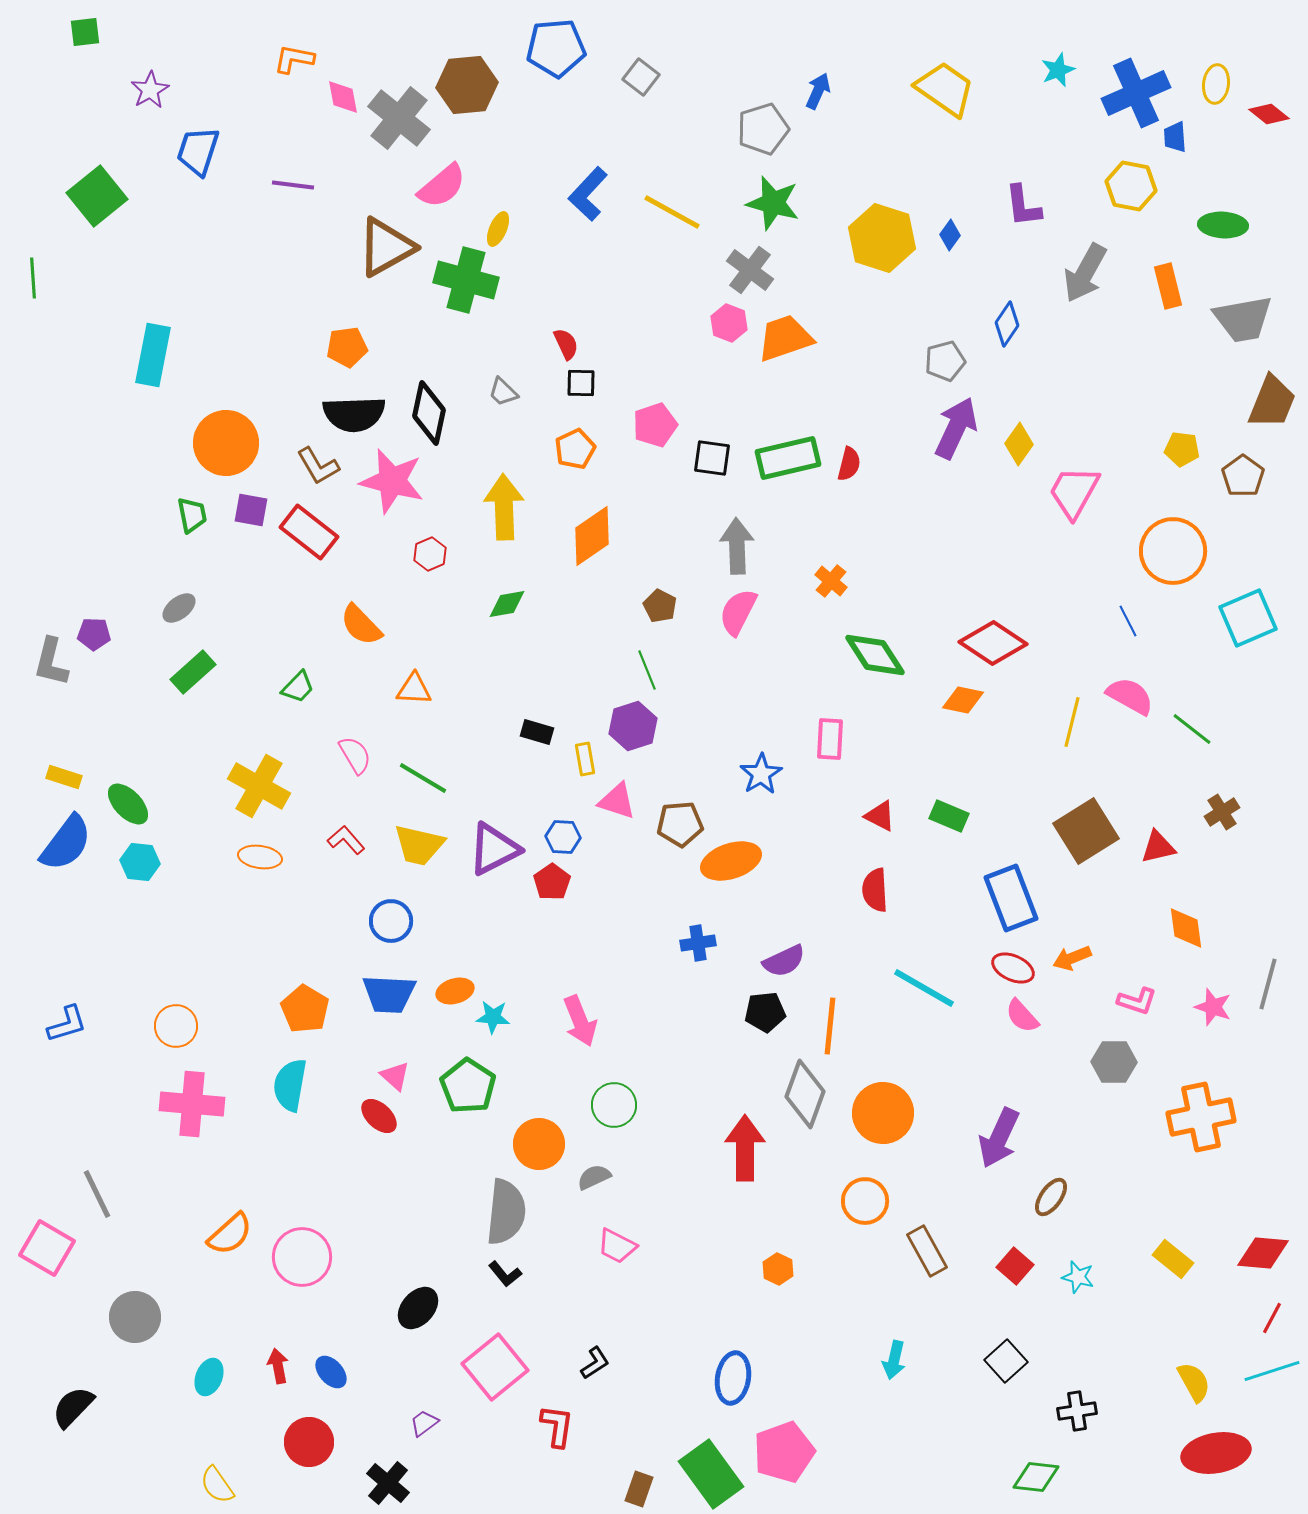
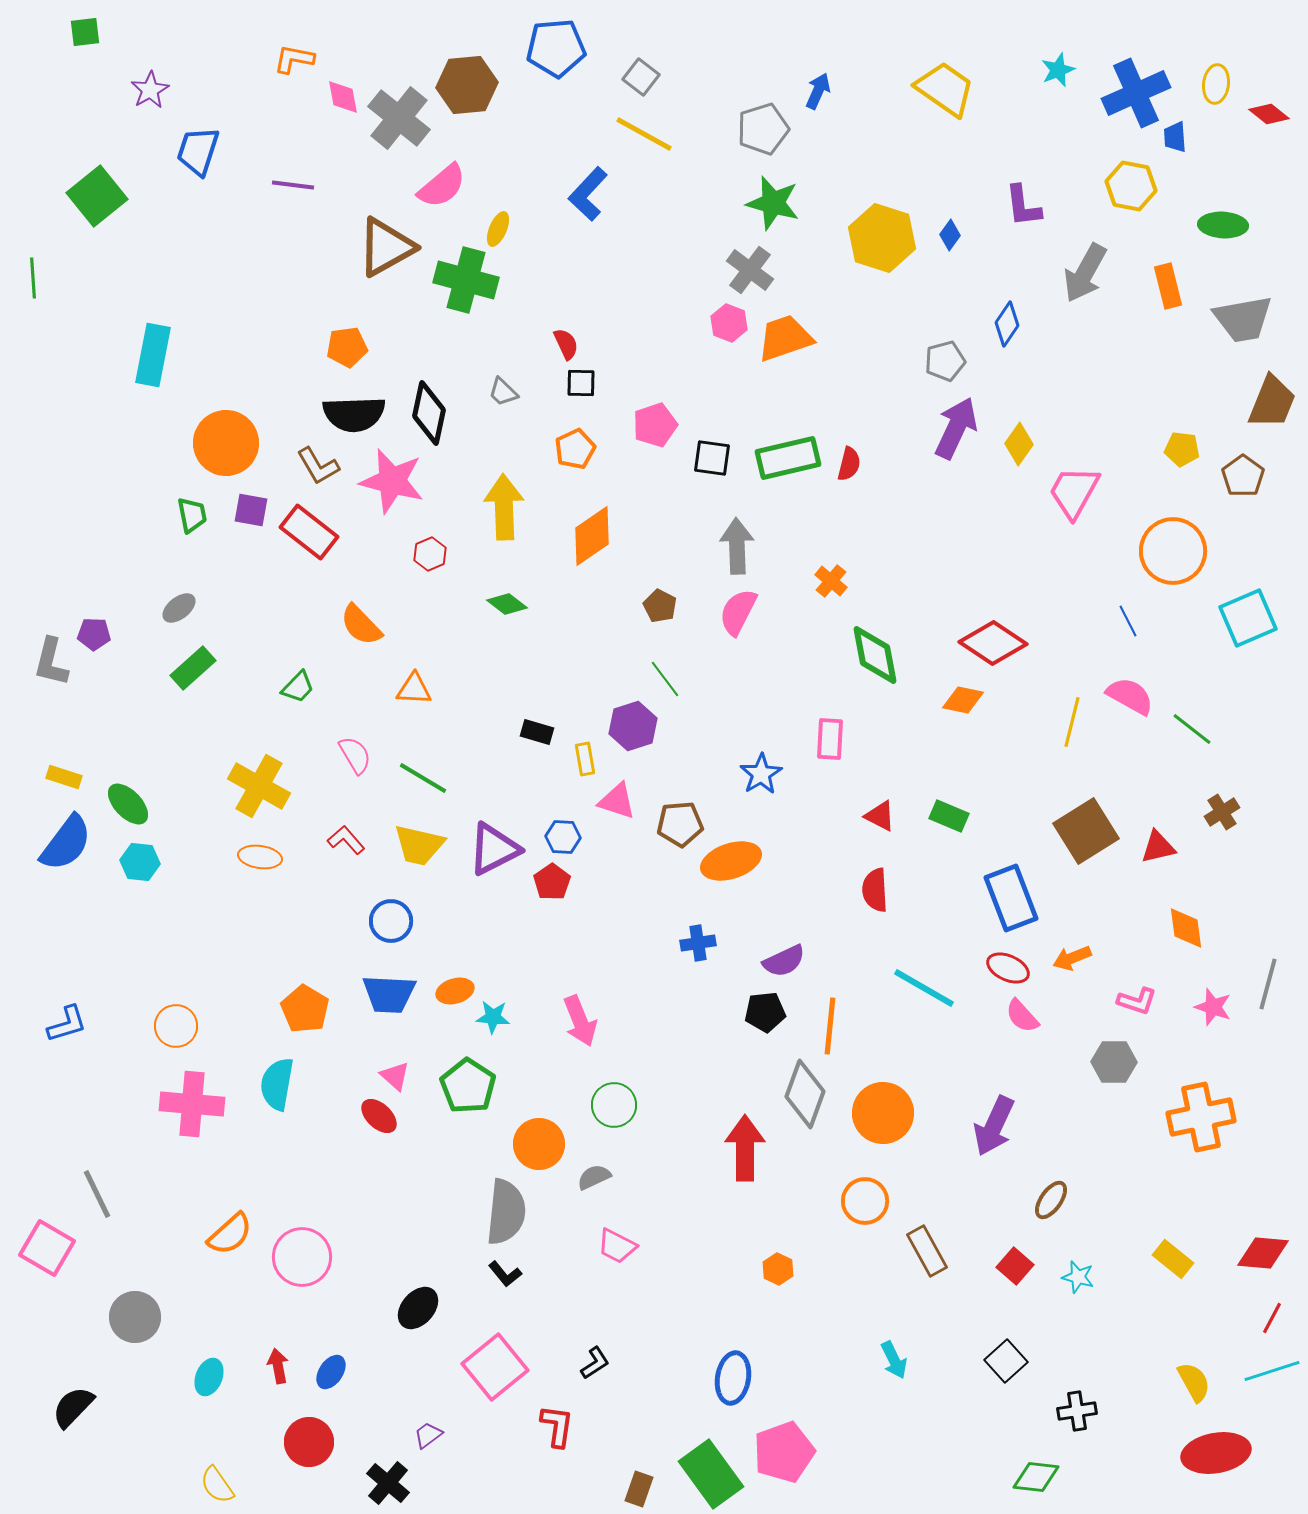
yellow line at (672, 212): moved 28 px left, 78 px up
green diamond at (507, 604): rotated 48 degrees clockwise
green diamond at (875, 655): rotated 22 degrees clockwise
green line at (647, 670): moved 18 px right, 9 px down; rotated 15 degrees counterclockwise
green rectangle at (193, 672): moved 4 px up
red ellipse at (1013, 968): moved 5 px left
cyan semicircle at (290, 1085): moved 13 px left, 1 px up
purple arrow at (999, 1138): moved 5 px left, 12 px up
brown ellipse at (1051, 1197): moved 3 px down
cyan arrow at (894, 1360): rotated 39 degrees counterclockwise
blue ellipse at (331, 1372): rotated 76 degrees clockwise
purple trapezoid at (424, 1423): moved 4 px right, 12 px down
